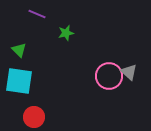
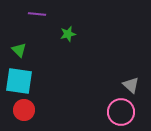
purple line: rotated 18 degrees counterclockwise
green star: moved 2 px right, 1 px down
gray triangle: moved 2 px right, 13 px down
pink circle: moved 12 px right, 36 px down
red circle: moved 10 px left, 7 px up
